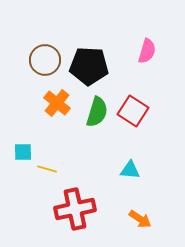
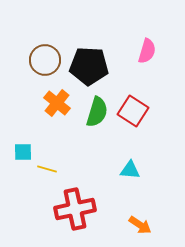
orange arrow: moved 6 px down
